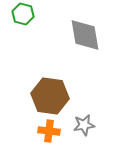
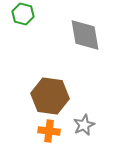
gray star: rotated 15 degrees counterclockwise
